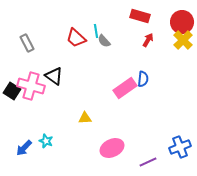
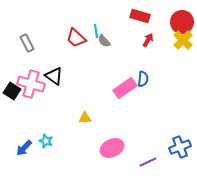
pink cross: moved 2 px up
